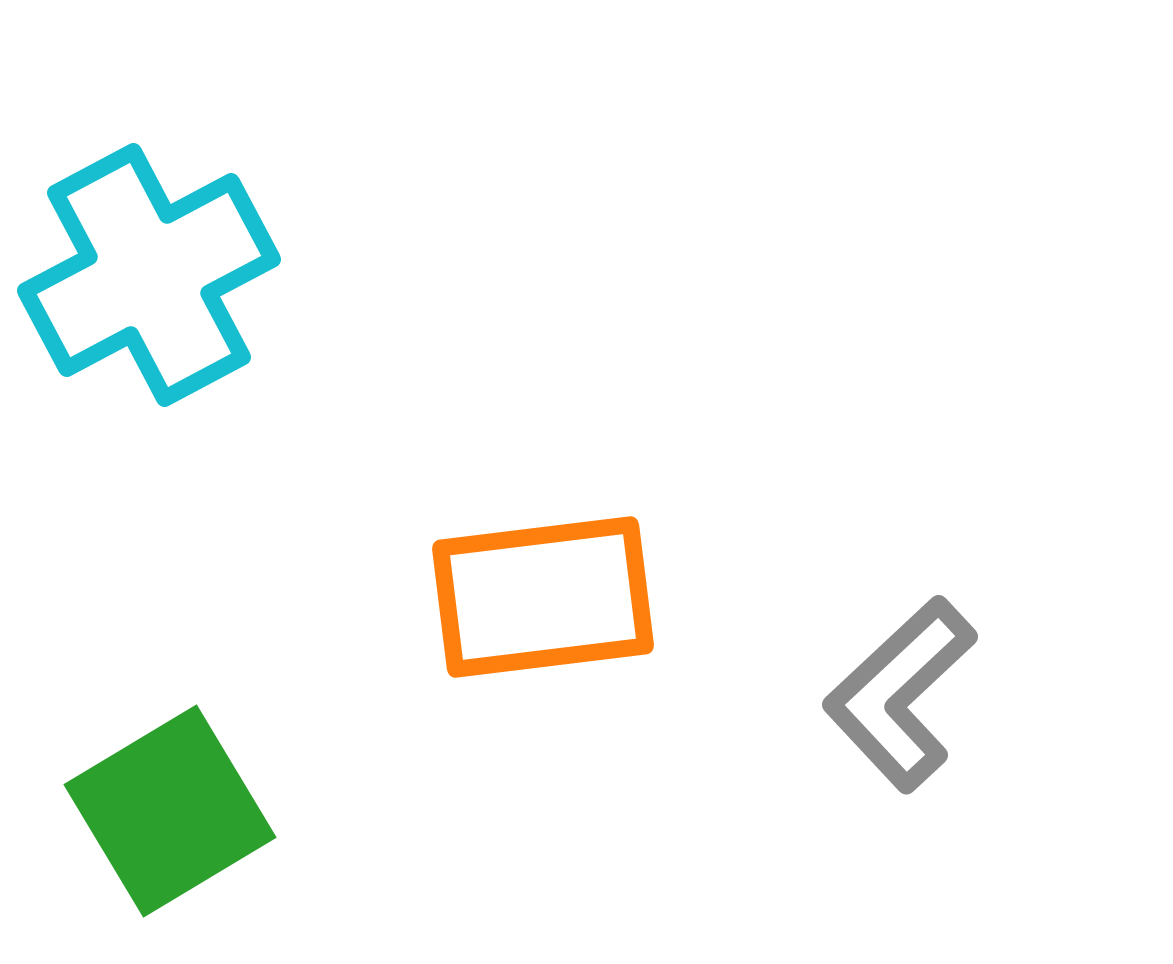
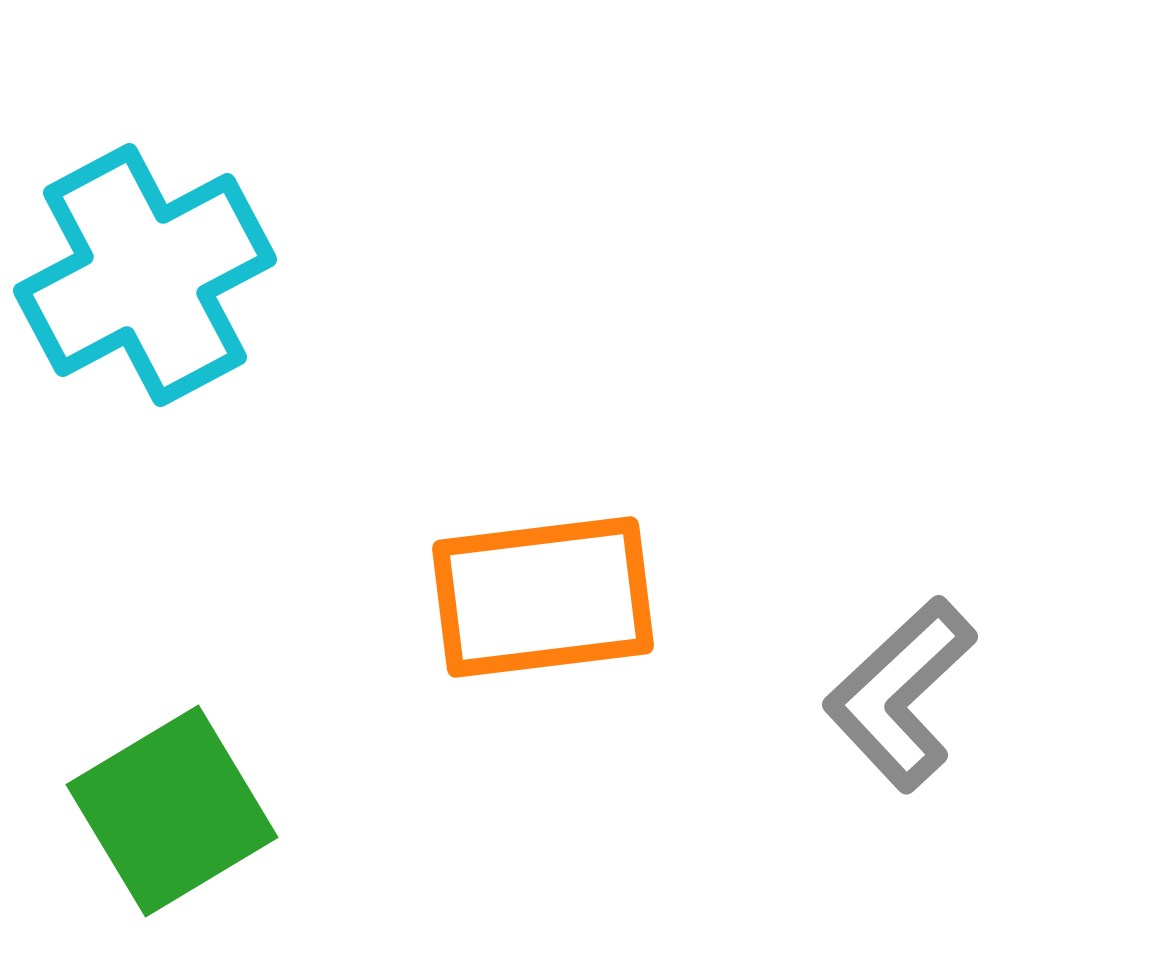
cyan cross: moved 4 px left
green square: moved 2 px right
